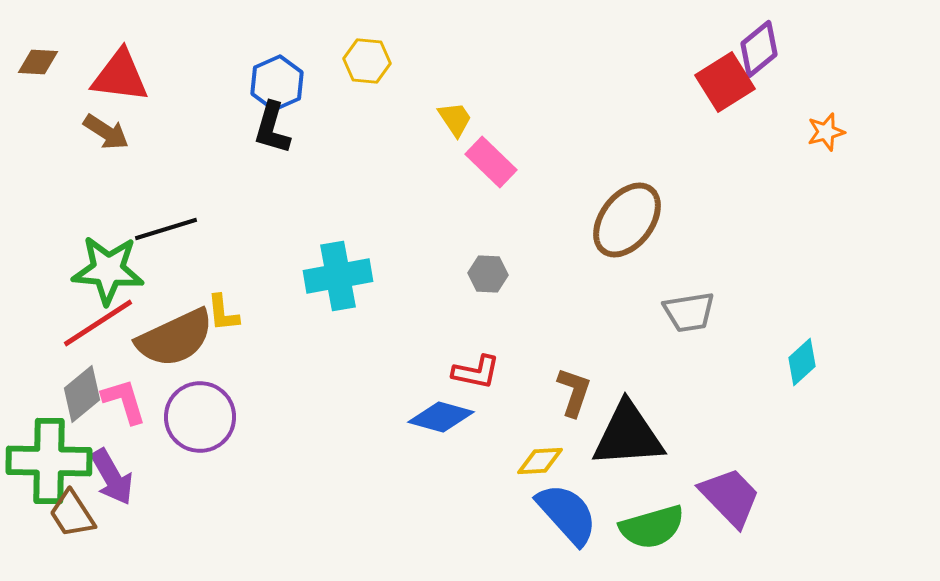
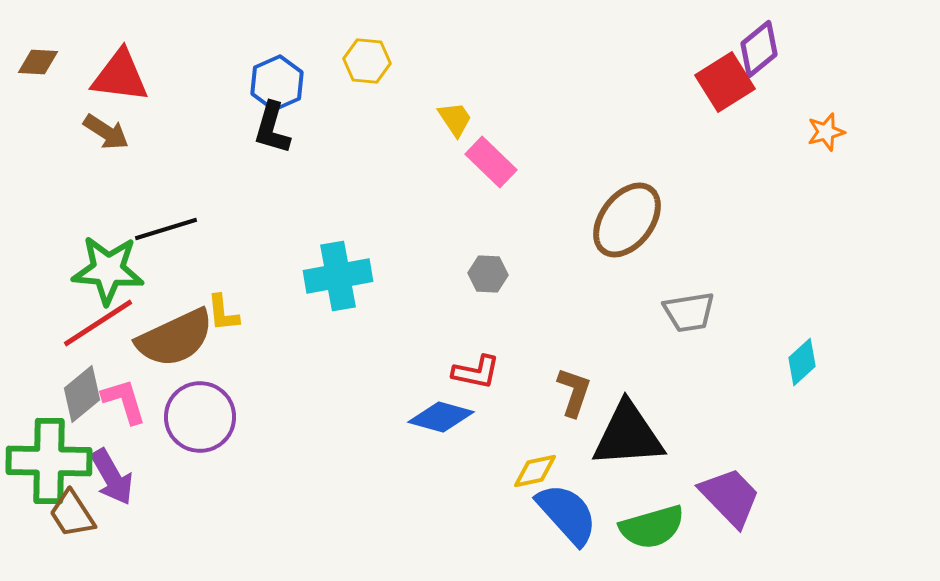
yellow diamond: moved 5 px left, 10 px down; rotated 9 degrees counterclockwise
